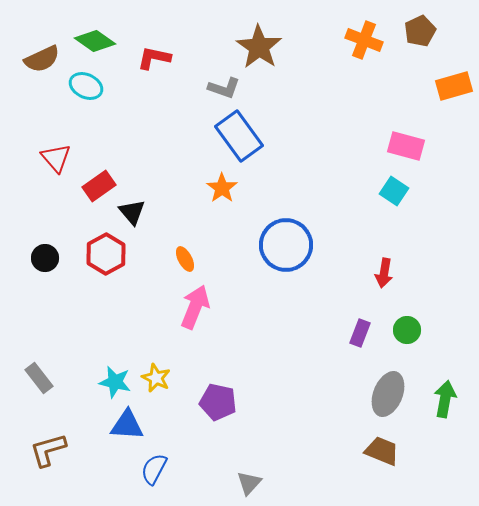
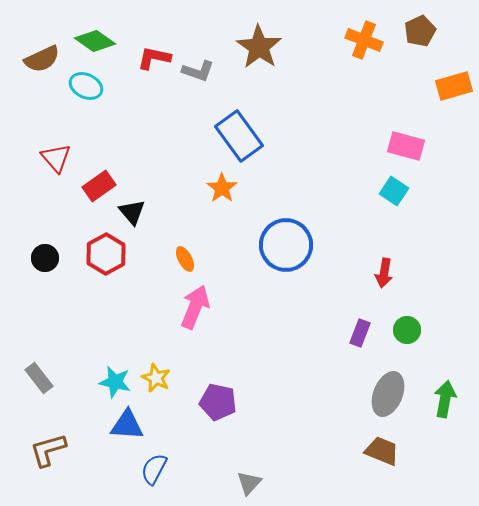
gray L-shape: moved 26 px left, 17 px up
